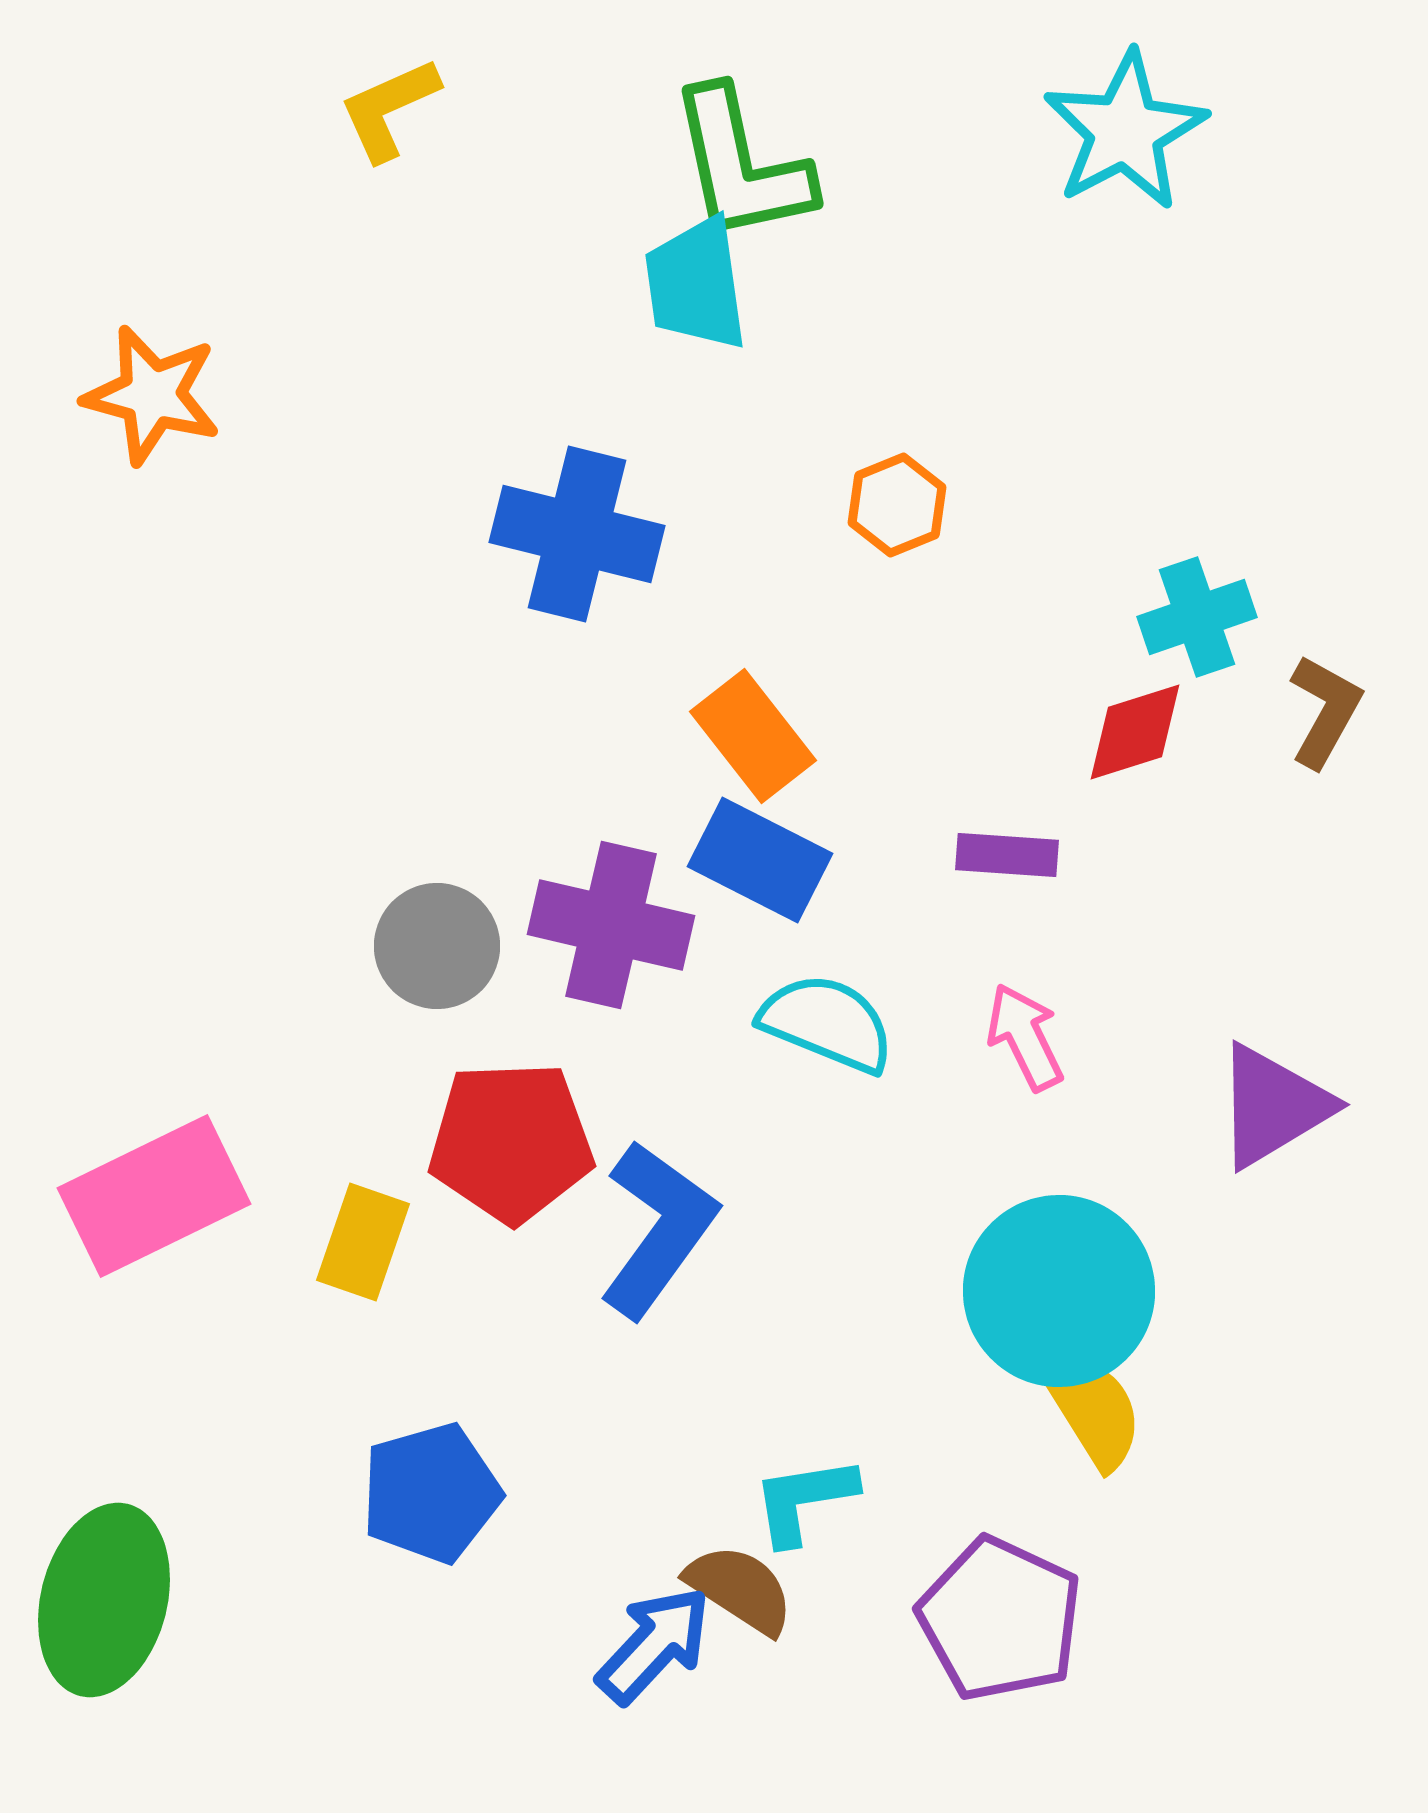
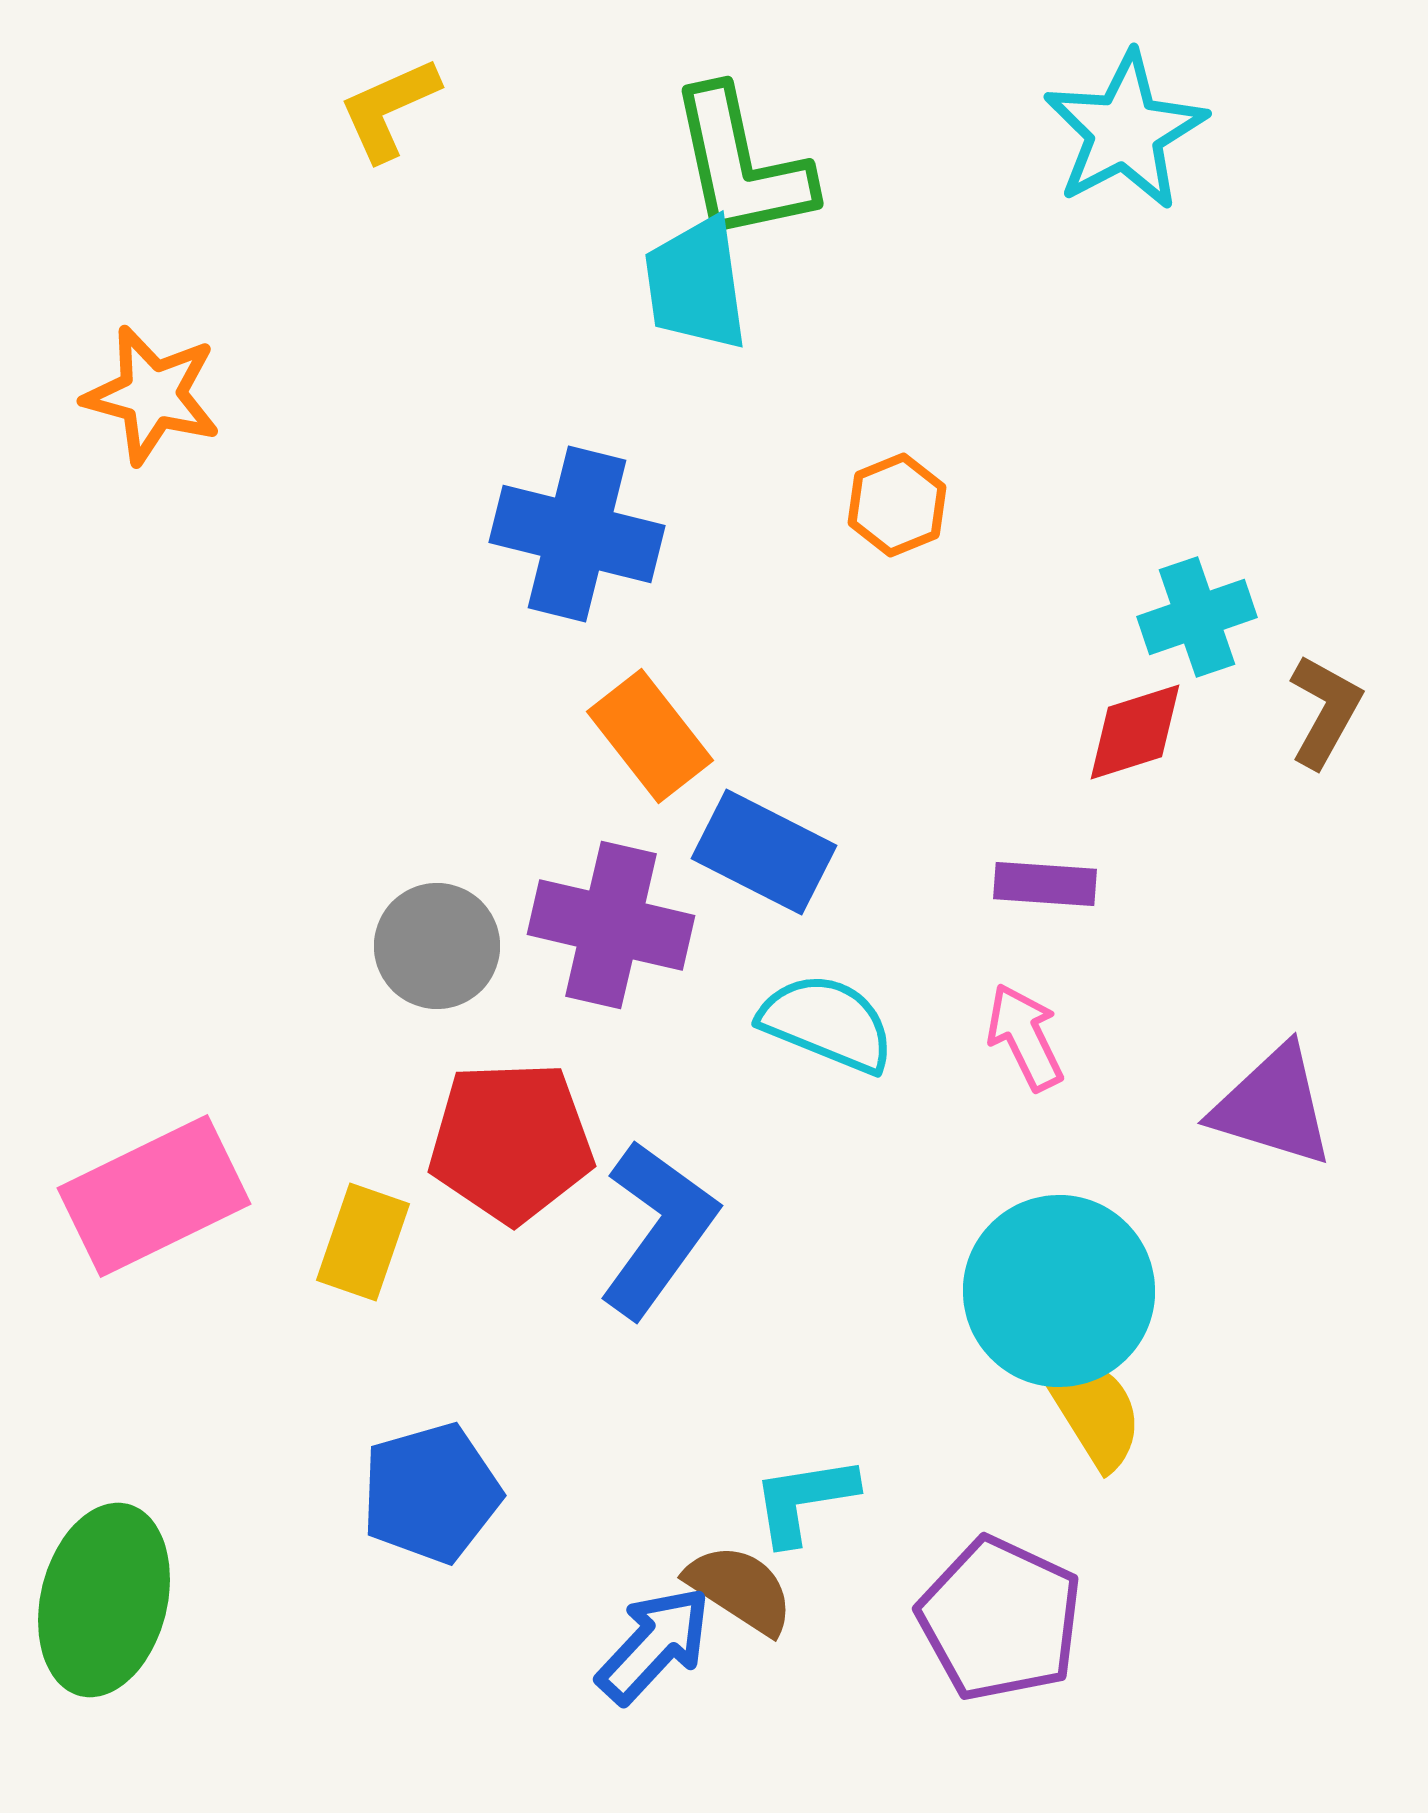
orange rectangle: moved 103 px left
purple rectangle: moved 38 px right, 29 px down
blue rectangle: moved 4 px right, 8 px up
purple triangle: rotated 48 degrees clockwise
